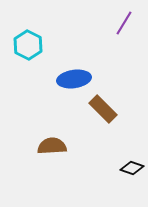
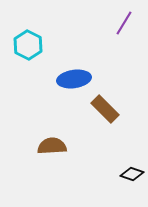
brown rectangle: moved 2 px right
black diamond: moved 6 px down
